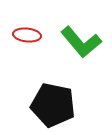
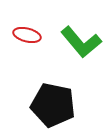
red ellipse: rotated 8 degrees clockwise
